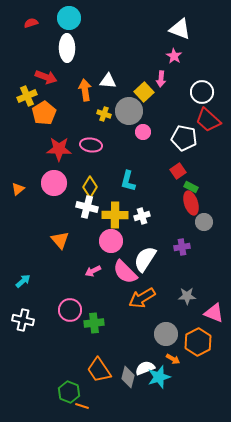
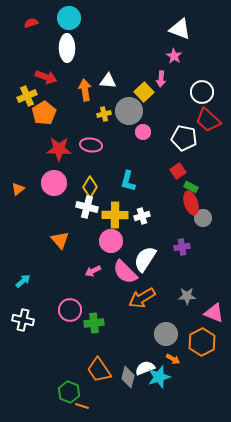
yellow cross at (104, 114): rotated 32 degrees counterclockwise
gray circle at (204, 222): moved 1 px left, 4 px up
orange hexagon at (198, 342): moved 4 px right
